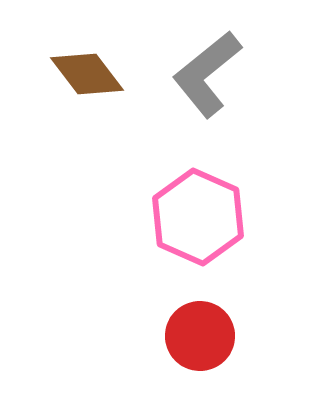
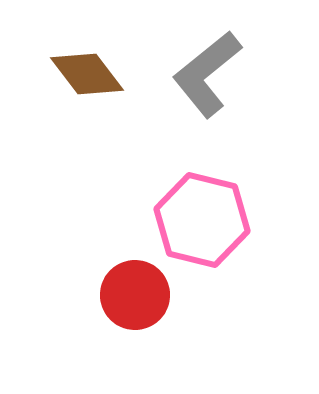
pink hexagon: moved 4 px right, 3 px down; rotated 10 degrees counterclockwise
red circle: moved 65 px left, 41 px up
